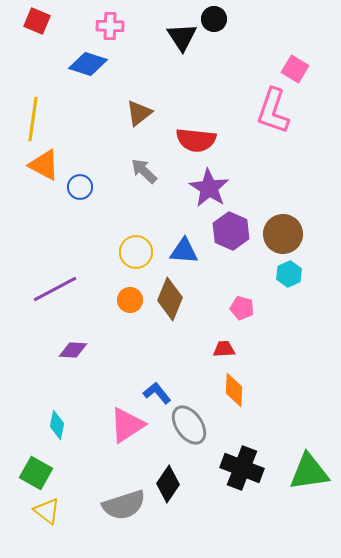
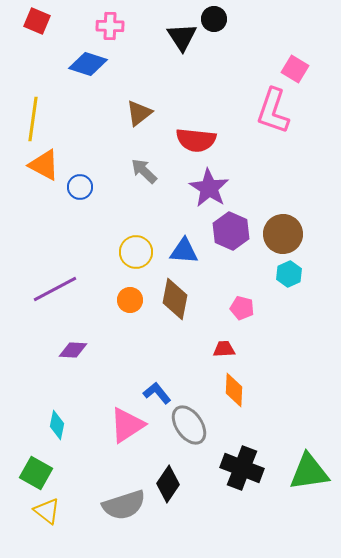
brown diamond: moved 5 px right; rotated 12 degrees counterclockwise
